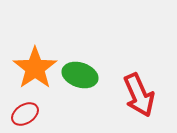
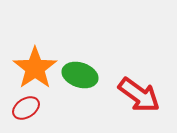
red arrow: rotated 30 degrees counterclockwise
red ellipse: moved 1 px right, 6 px up
